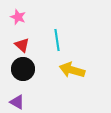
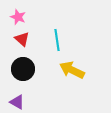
red triangle: moved 6 px up
yellow arrow: rotated 10 degrees clockwise
